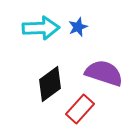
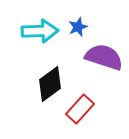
cyan arrow: moved 1 px left, 3 px down
purple semicircle: moved 16 px up
